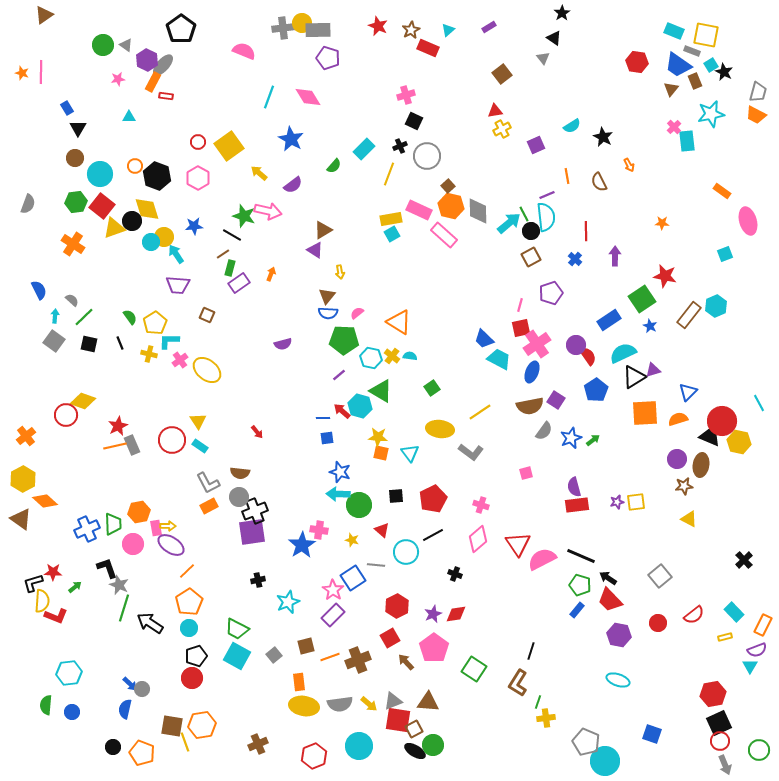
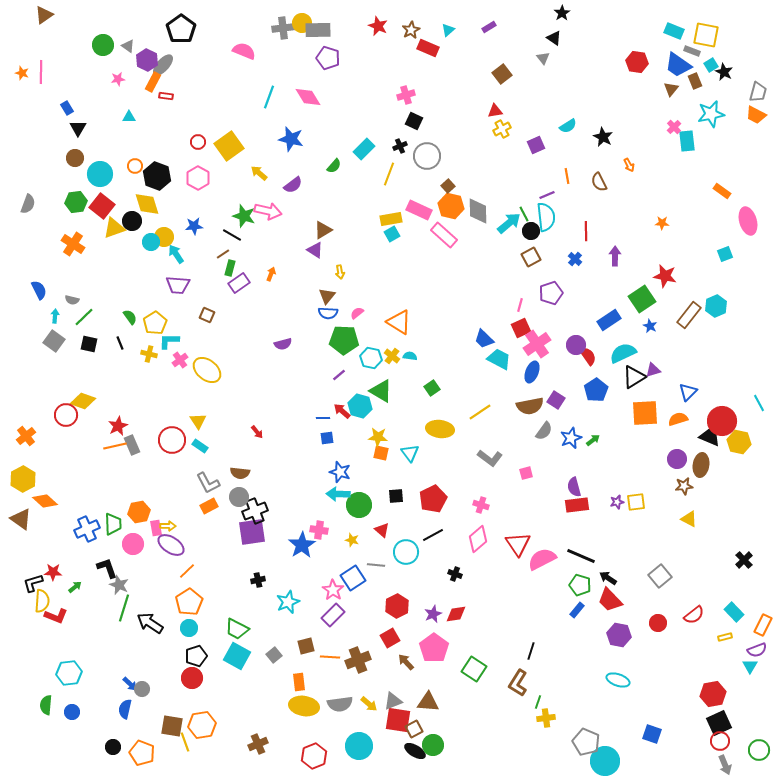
gray triangle at (126, 45): moved 2 px right, 1 px down
cyan semicircle at (572, 126): moved 4 px left
blue star at (291, 139): rotated 15 degrees counterclockwise
yellow diamond at (147, 209): moved 5 px up
gray semicircle at (72, 300): rotated 152 degrees clockwise
red square at (521, 328): rotated 12 degrees counterclockwise
gray L-shape at (471, 452): moved 19 px right, 6 px down
orange line at (330, 657): rotated 24 degrees clockwise
